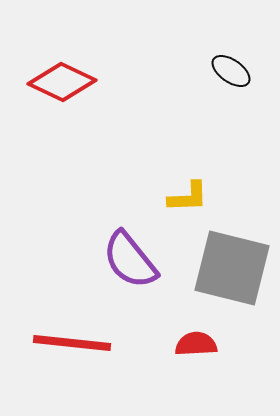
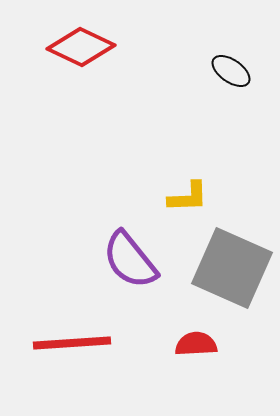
red diamond: moved 19 px right, 35 px up
gray square: rotated 10 degrees clockwise
red line: rotated 10 degrees counterclockwise
